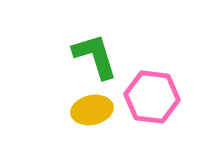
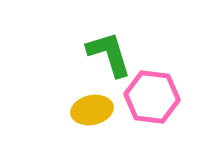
green L-shape: moved 14 px right, 2 px up
